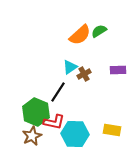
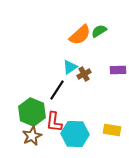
black line: moved 1 px left, 2 px up
green hexagon: moved 4 px left
red L-shape: rotated 85 degrees clockwise
